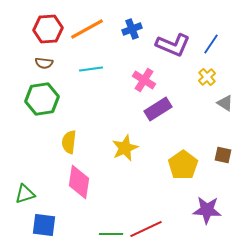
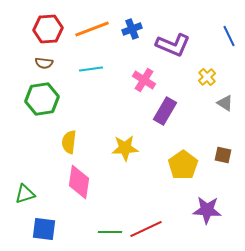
orange line: moved 5 px right; rotated 8 degrees clockwise
blue line: moved 18 px right, 8 px up; rotated 60 degrees counterclockwise
purple rectangle: moved 7 px right, 2 px down; rotated 28 degrees counterclockwise
yellow star: rotated 20 degrees clockwise
blue square: moved 4 px down
green line: moved 1 px left, 2 px up
